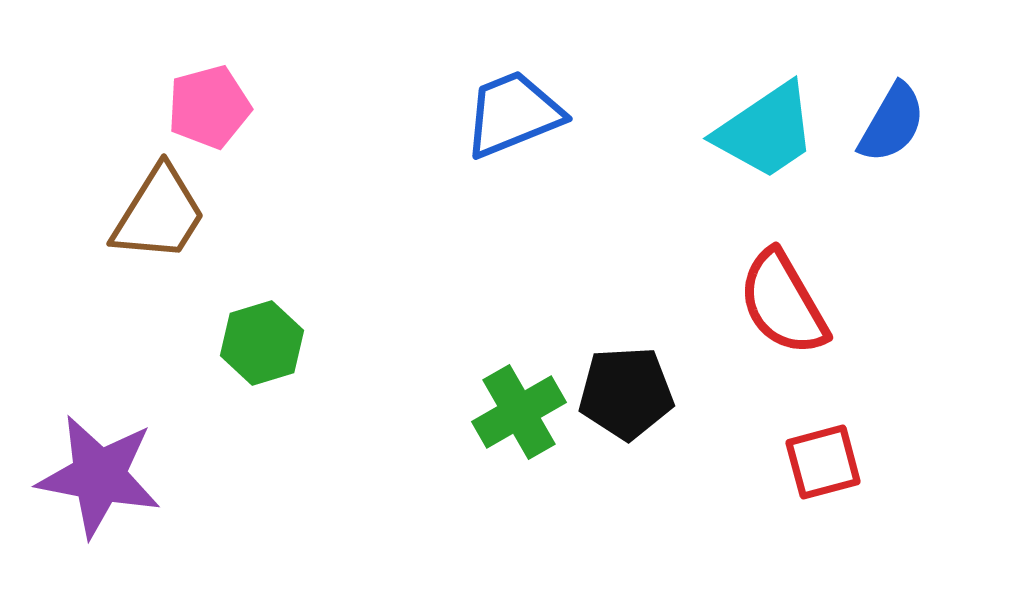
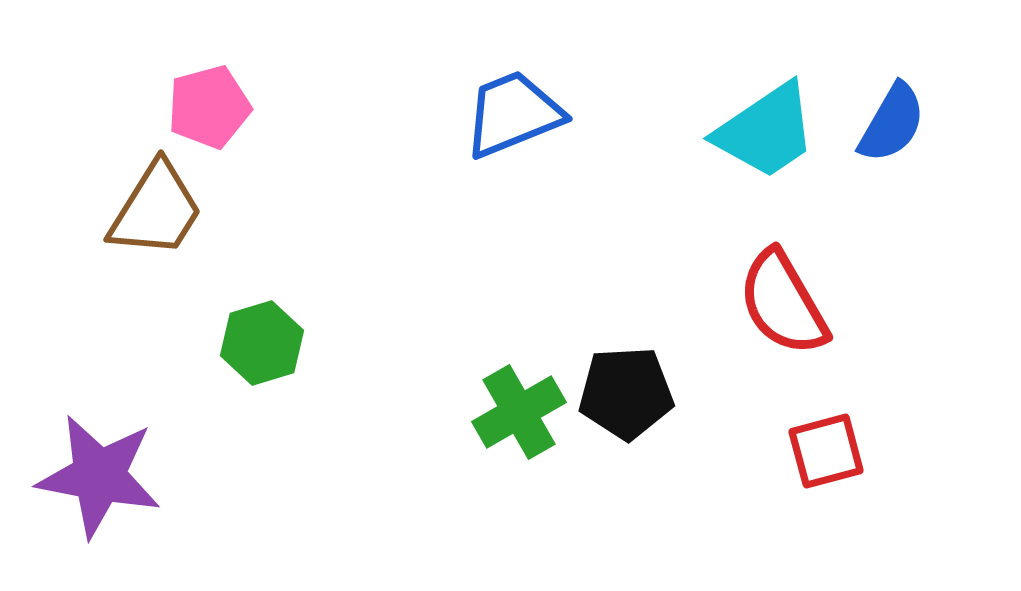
brown trapezoid: moved 3 px left, 4 px up
red square: moved 3 px right, 11 px up
